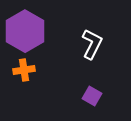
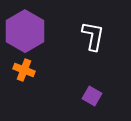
white L-shape: moved 1 px right, 8 px up; rotated 16 degrees counterclockwise
orange cross: rotated 30 degrees clockwise
